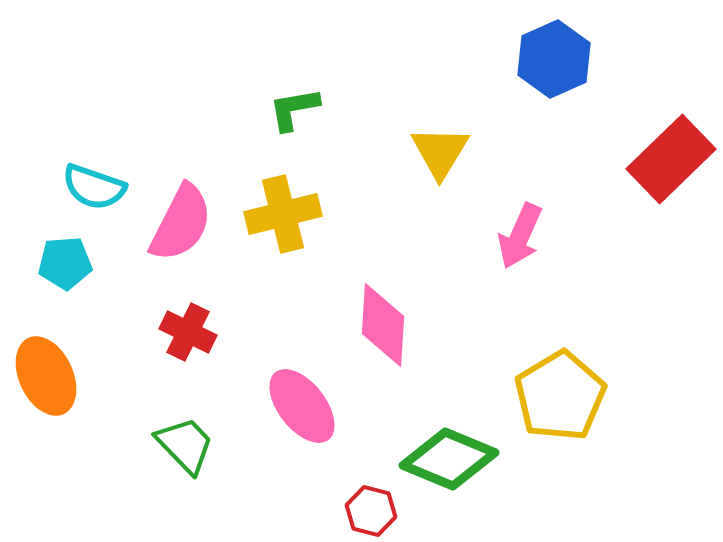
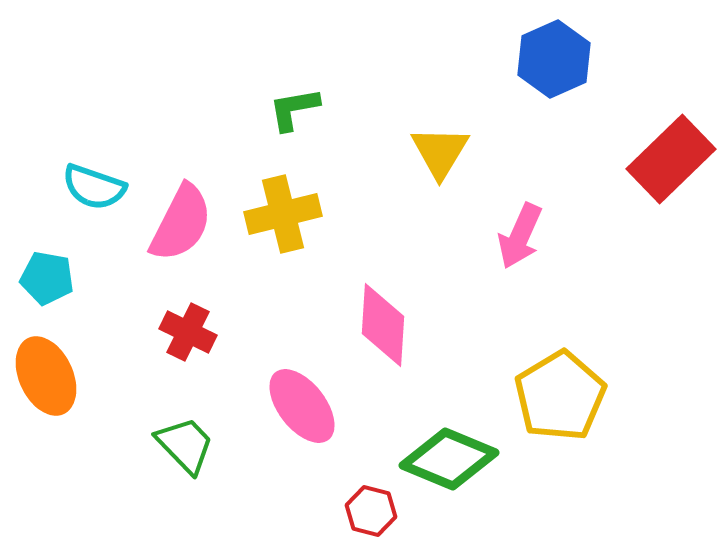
cyan pentagon: moved 18 px left, 15 px down; rotated 14 degrees clockwise
